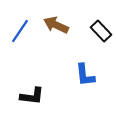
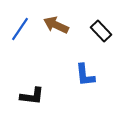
blue line: moved 2 px up
